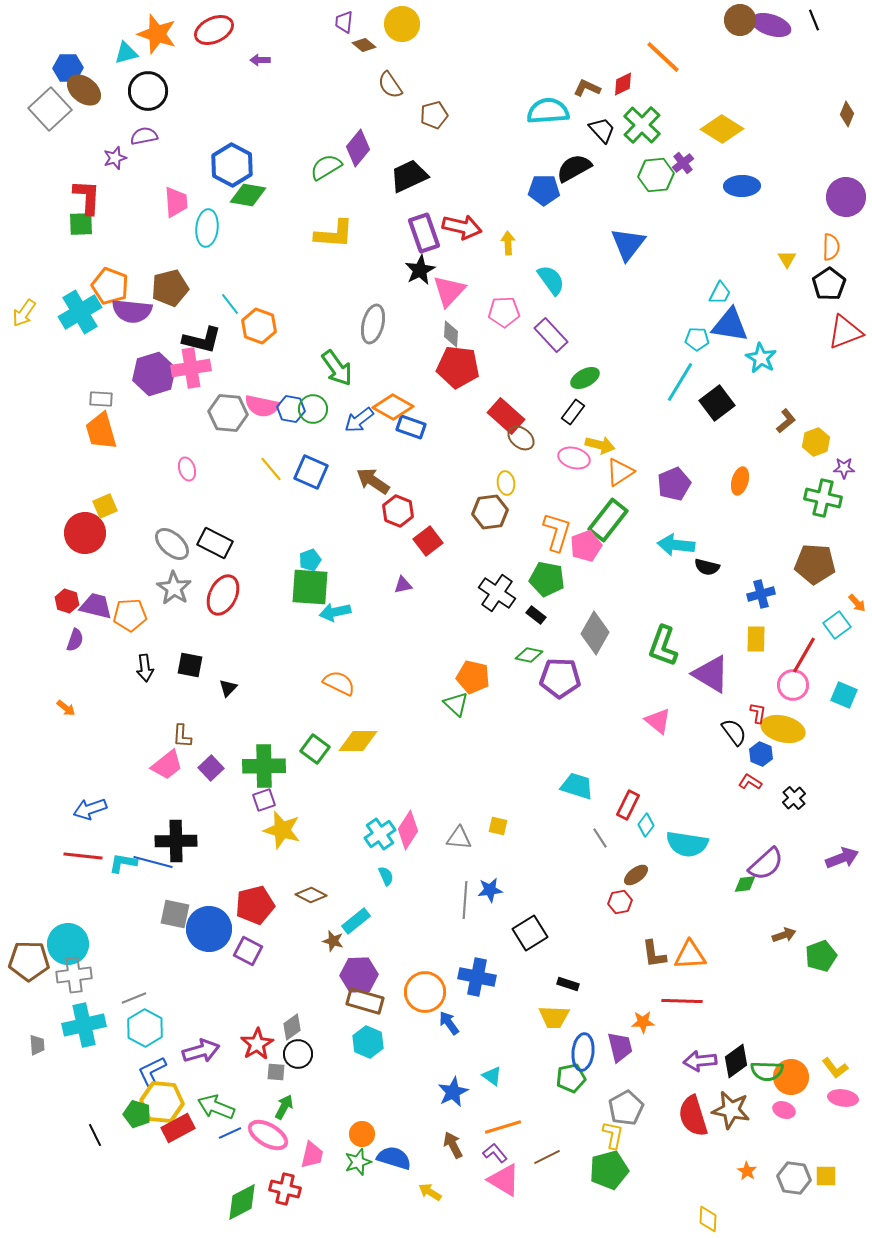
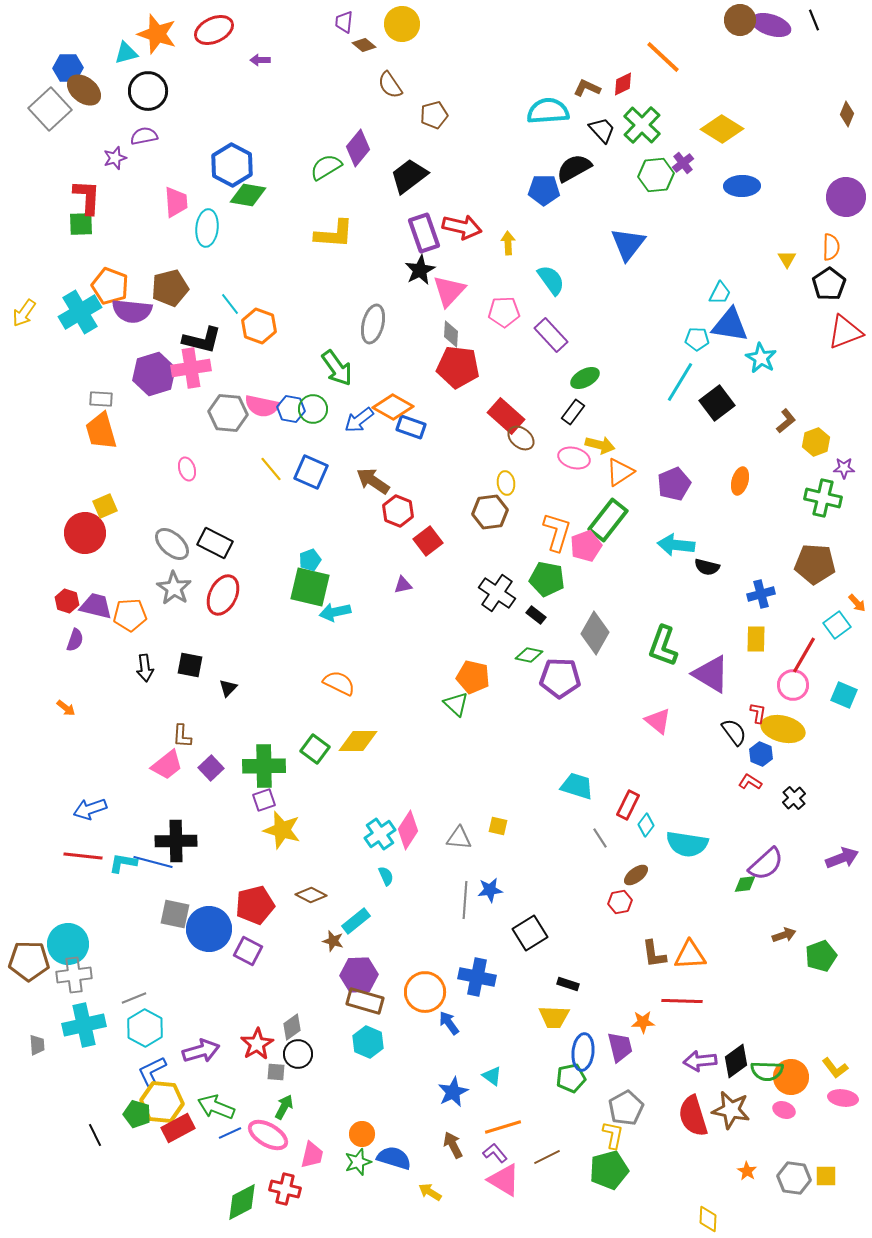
black trapezoid at (409, 176): rotated 12 degrees counterclockwise
green square at (310, 587): rotated 9 degrees clockwise
